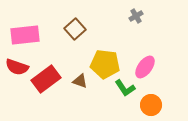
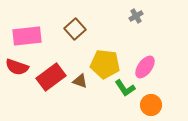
pink rectangle: moved 2 px right, 1 px down
red rectangle: moved 5 px right, 2 px up
